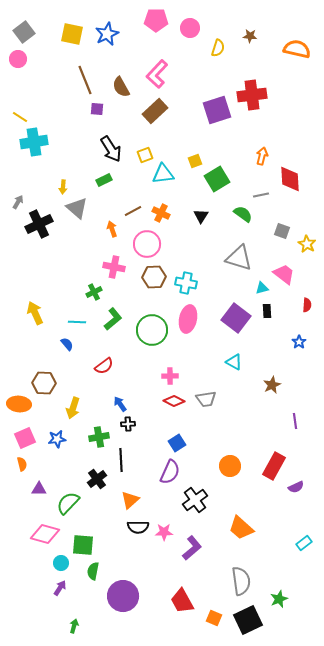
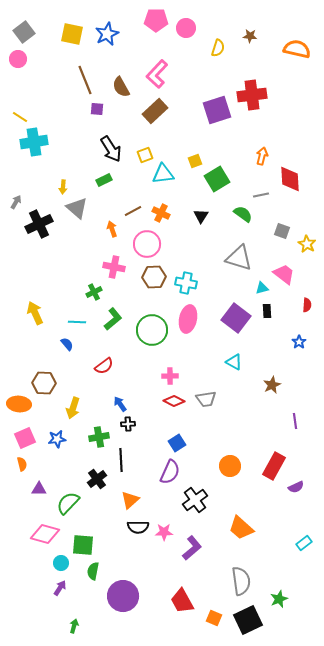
pink circle at (190, 28): moved 4 px left
gray arrow at (18, 202): moved 2 px left
